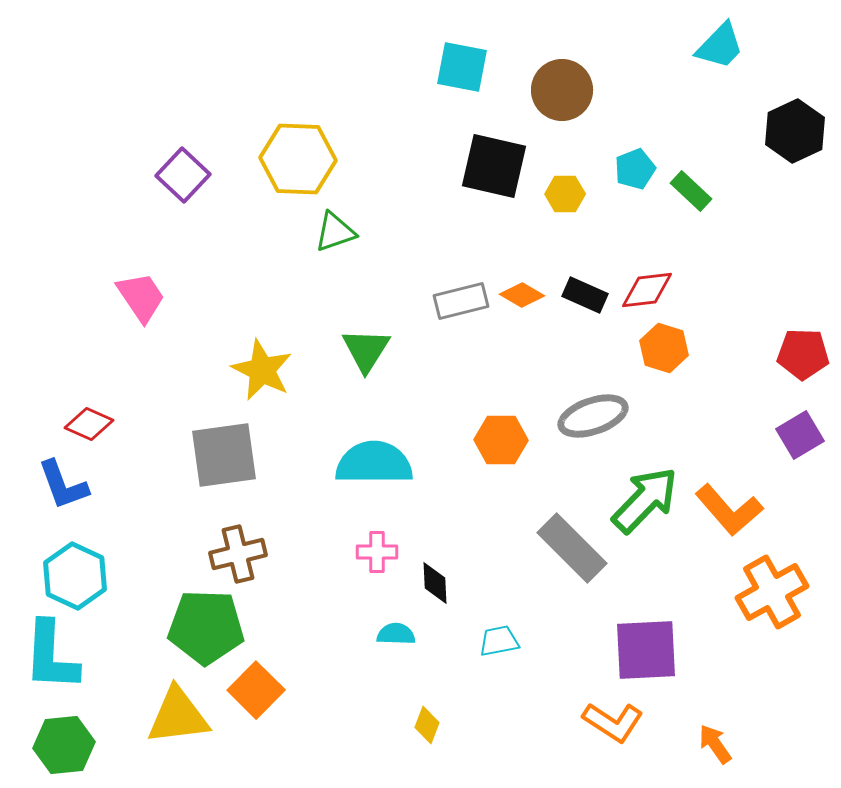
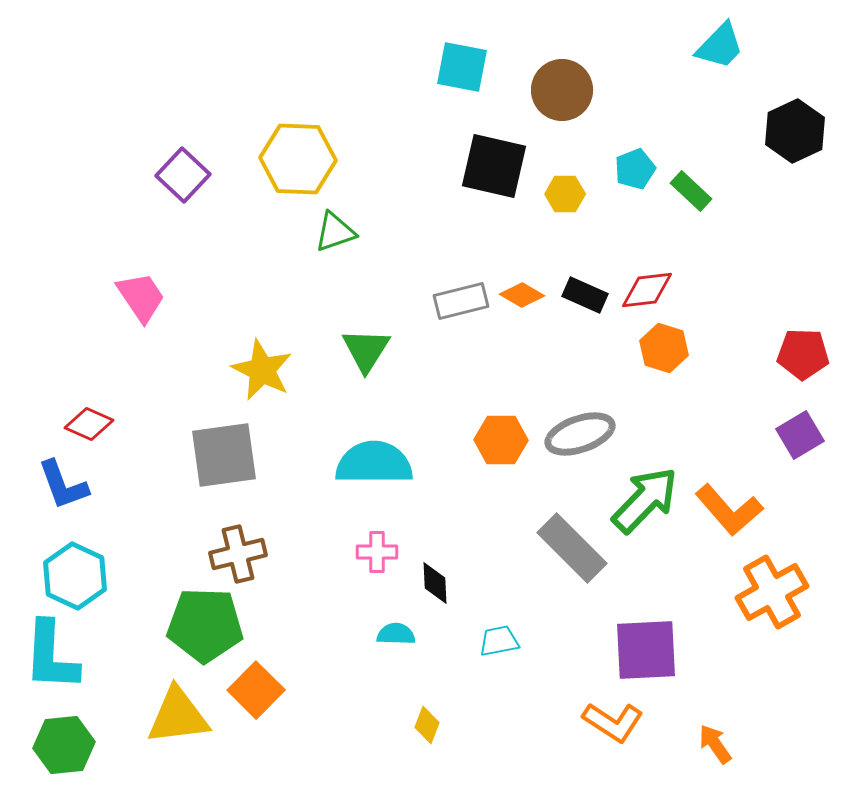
gray ellipse at (593, 416): moved 13 px left, 18 px down
green pentagon at (206, 627): moved 1 px left, 2 px up
